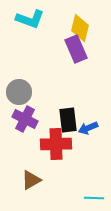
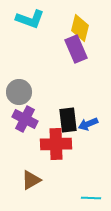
blue arrow: moved 4 px up
cyan line: moved 3 px left
